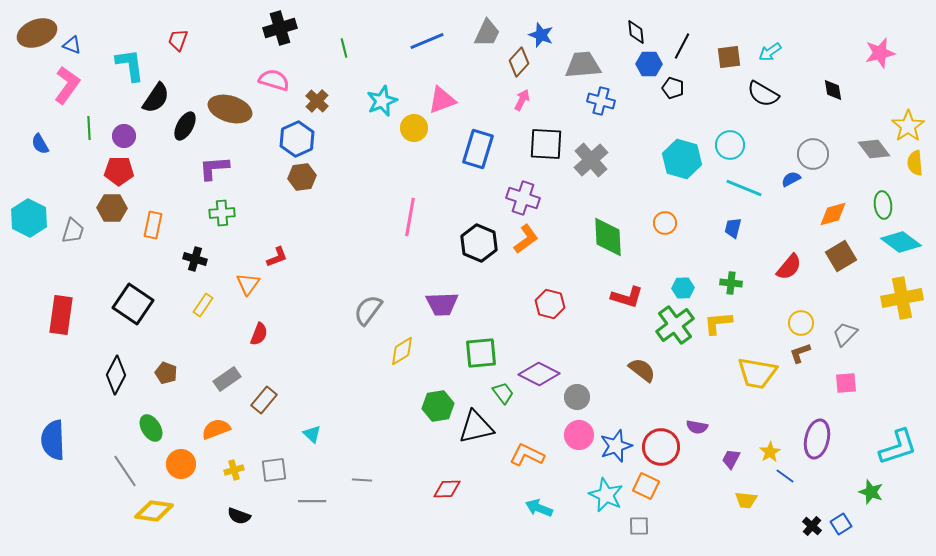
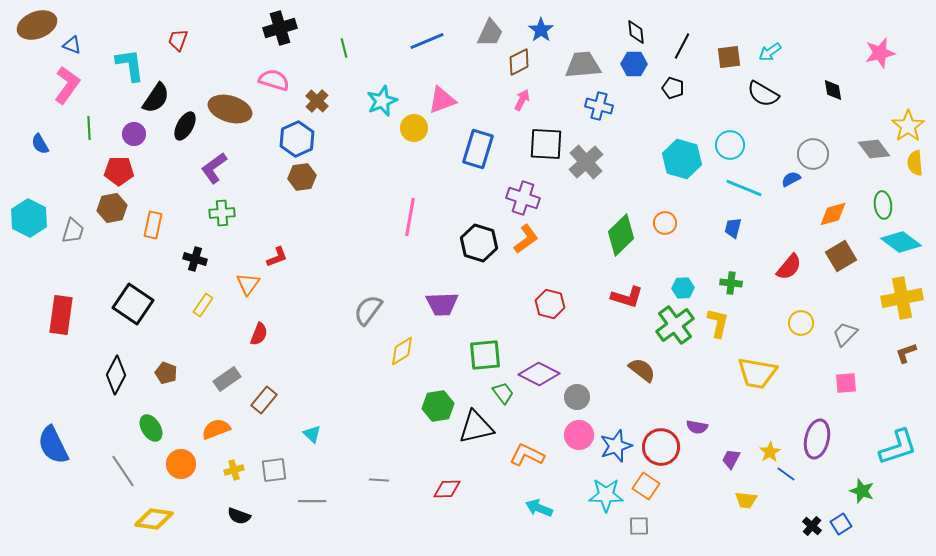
brown ellipse at (37, 33): moved 8 px up
gray trapezoid at (487, 33): moved 3 px right
blue star at (541, 35): moved 5 px up; rotated 15 degrees clockwise
brown diamond at (519, 62): rotated 20 degrees clockwise
blue hexagon at (649, 64): moved 15 px left
blue cross at (601, 101): moved 2 px left, 5 px down
purple circle at (124, 136): moved 10 px right, 2 px up
gray cross at (591, 160): moved 5 px left, 2 px down
purple L-shape at (214, 168): rotated 32 degrees counterclockwise
brown hexagon at (112, 208): rotated 12 degrees counterclockwise
green diamond at (608, 237): moved 13 px right, 2 px up; rotated 48 degrees clockwise
black hexagon at (479, 243): rotated 6 degrees counterclockwise
yellow L-shape at (718, 323): rotated 108 degrees clockwise
green square at (481, 353): moved 4 px right, 2 px down
brown L-shape at (800, 353): moved 106 px right
blue semicircle at (53, 440): moved 5 px down; rotated 24 degrees counterclockwise
gray line at (125, 471): moved 2 px left
blue line at (785, 476): moved 1 px right, 2 px up
gray line at (362, 480): moved 17 px right
orange square at (646, 486): rotated 8 degrees clockwise
green star at (871, 492): moved 9 px left, 1 px up
cyan star at (606, 495): rotated 24 degrees counterclockwise
yellow diamond at (154, 511): moved 8 px down
